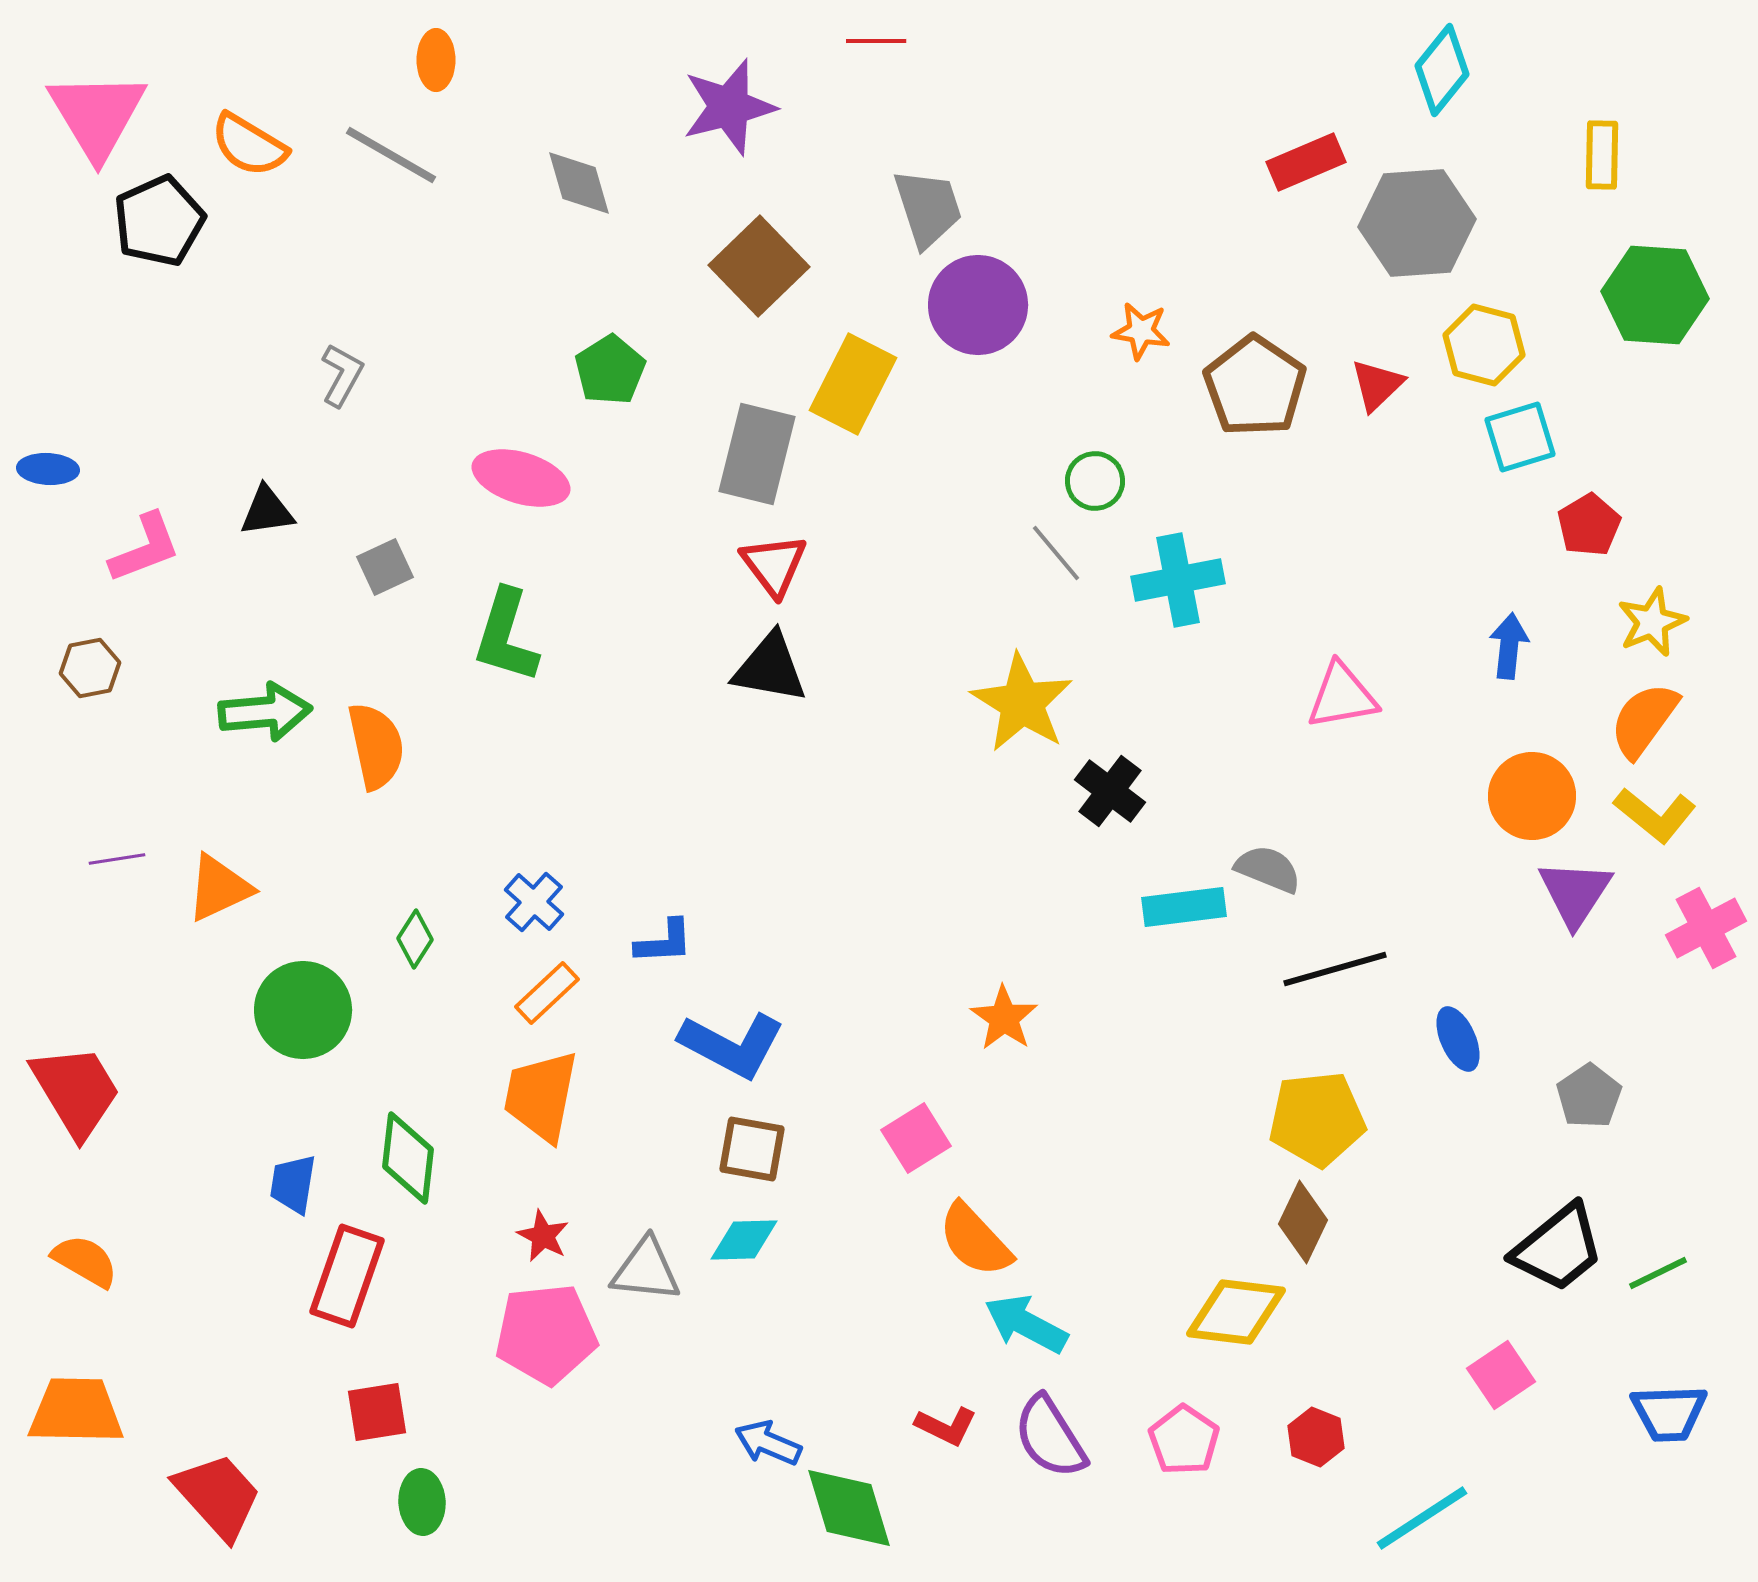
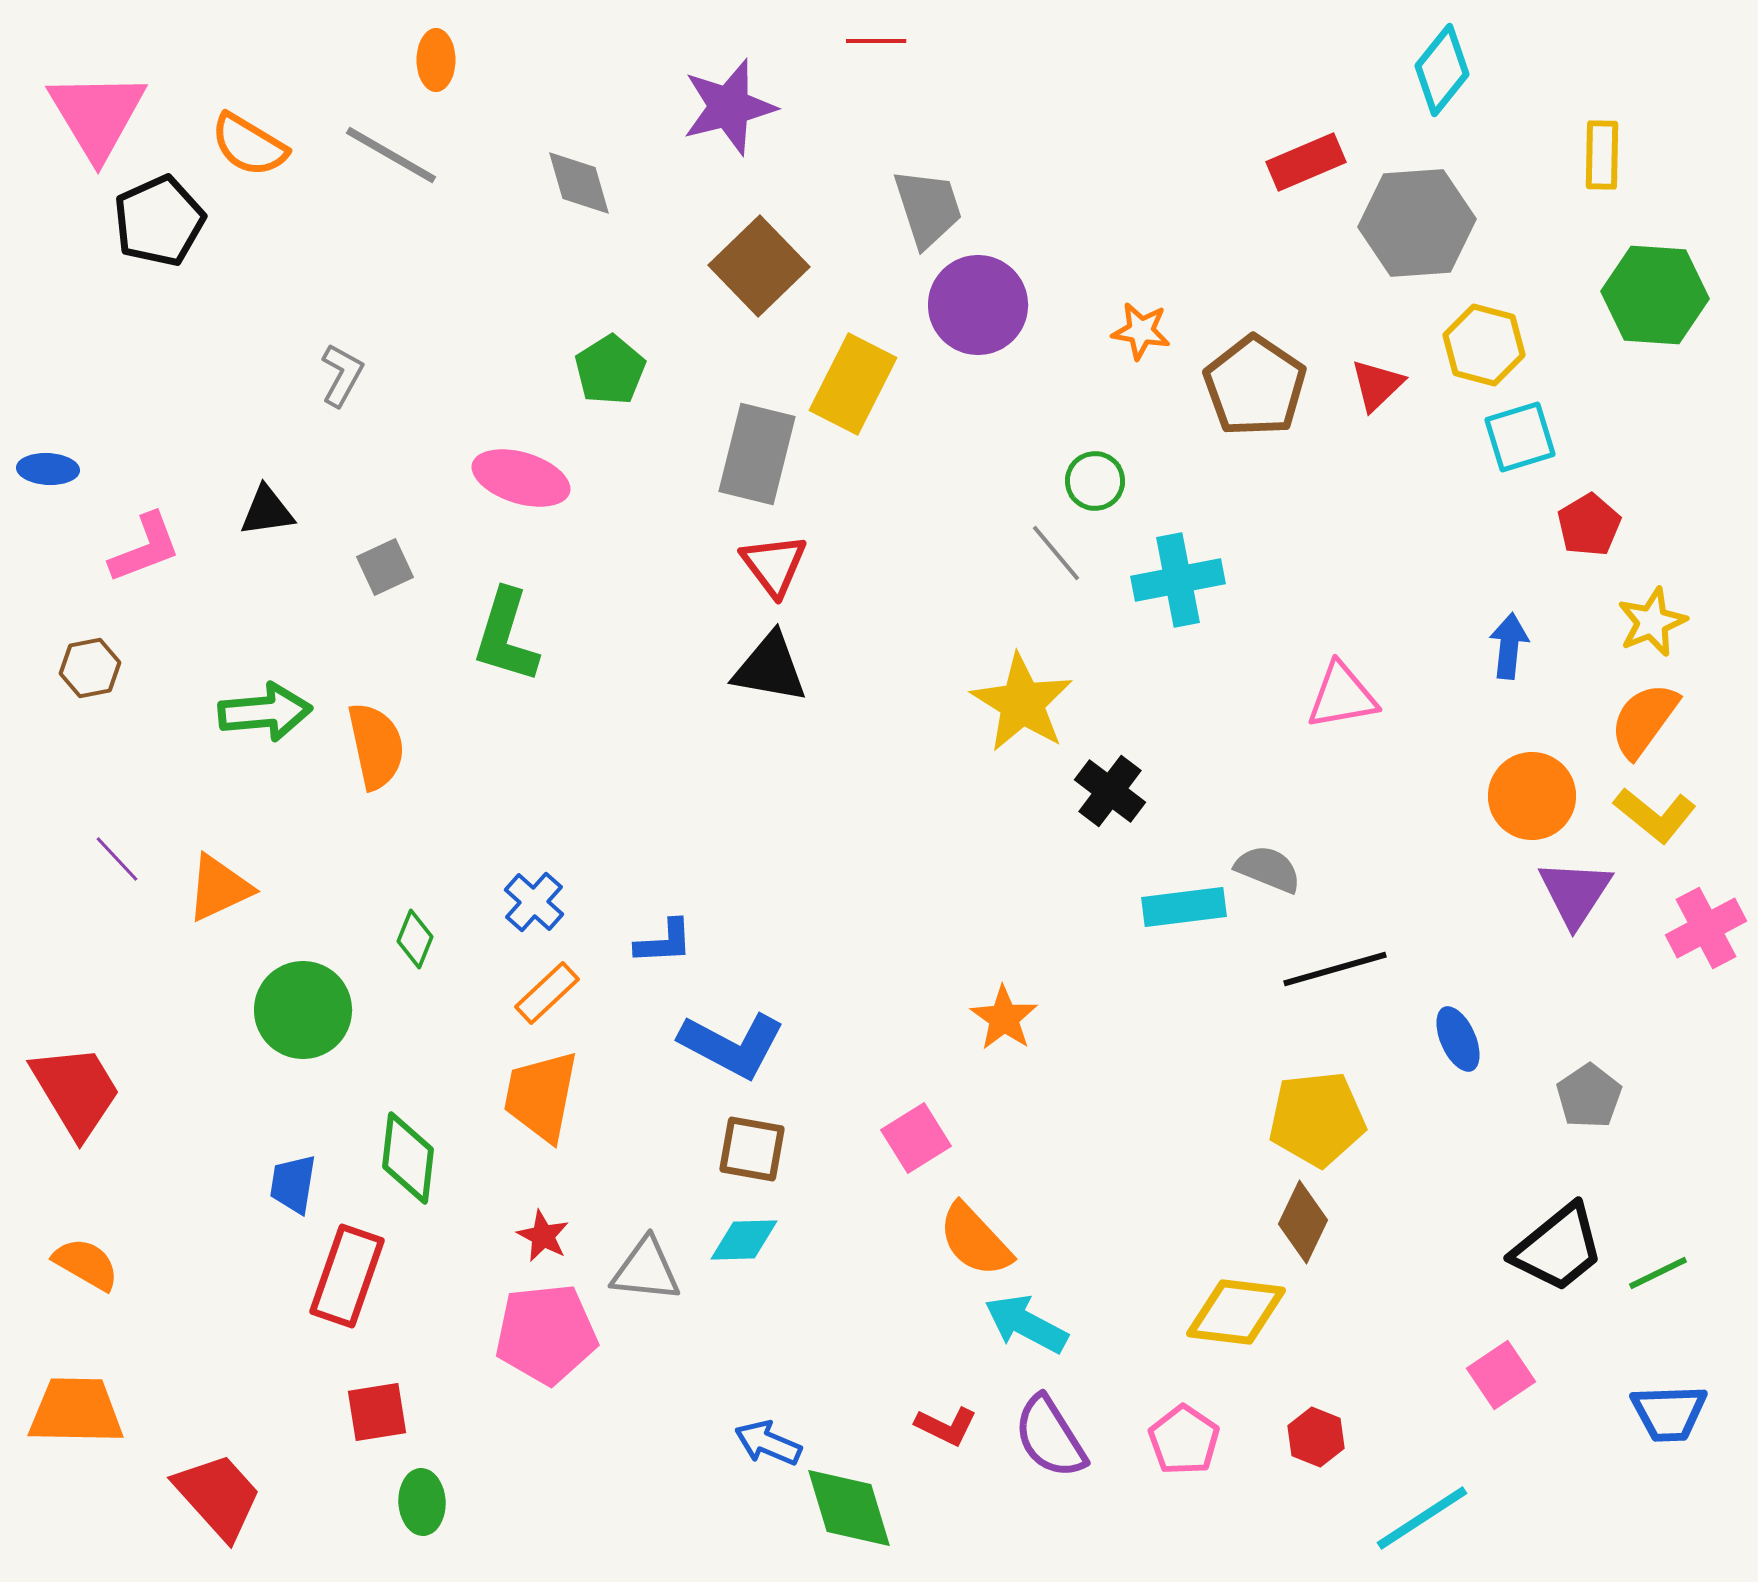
purple line at (117, 859): rotated 56 degrees clockwise
green diamond at (415, 939): rotated 10 degrees counterclockwise
orange semicircle at (85, 1261): moved 1 px right, 3 px down
